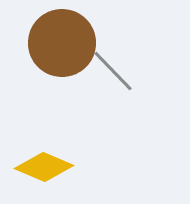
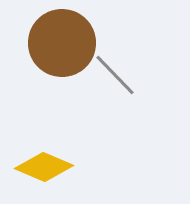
gray line: moved 2 px right, 4 px down
